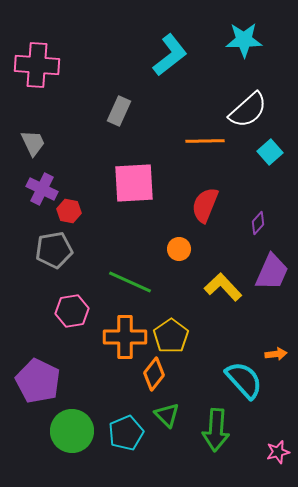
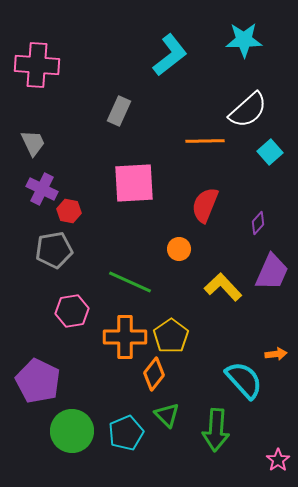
pink star: moved 8 px down; rotated 20 degrees counterclockwise
